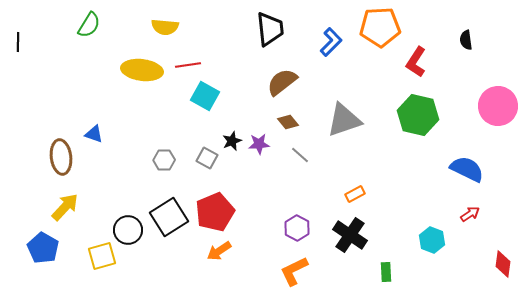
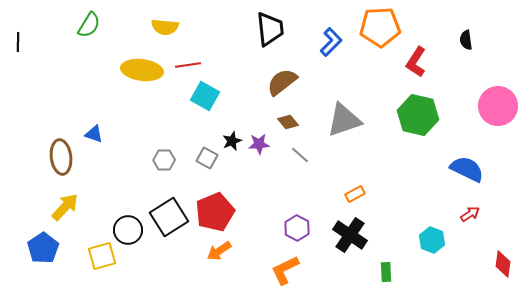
blue pentagon: rotated 8 degrees clockwise
orange L-shape: moved 9 px left, 1 px up
